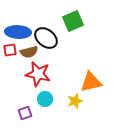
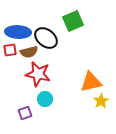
yellow star: moved 26 px right; rotated 14 degrees counterclockwise
